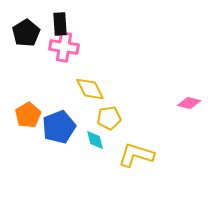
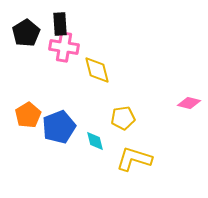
yellow diamond: moved 7 px right, 19 px up; rotated 12 degrees clockwise
yellow pentagon: moved 14 px right
cyan diamond: moved 1 px down
yellow L-shape: moved 2 px left, 4 px down
